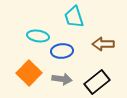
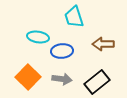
cyan ellipse: moved 1 px down
orange square: moved 1 px left, 4 px down
